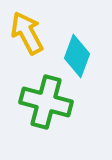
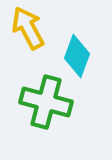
yellow arrow: moved 1 px right, 5 px up
